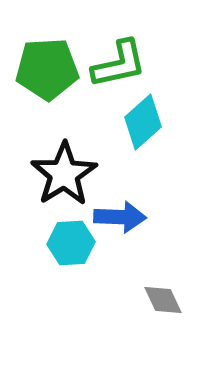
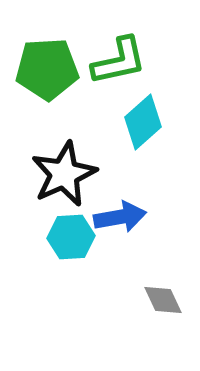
green L-shape: moved 3 px up
black star: rotated 8 degrees clockwise
blue arrow: rotated 12 degrees counterclockwise
cyan hexagon: moved 6 px up
